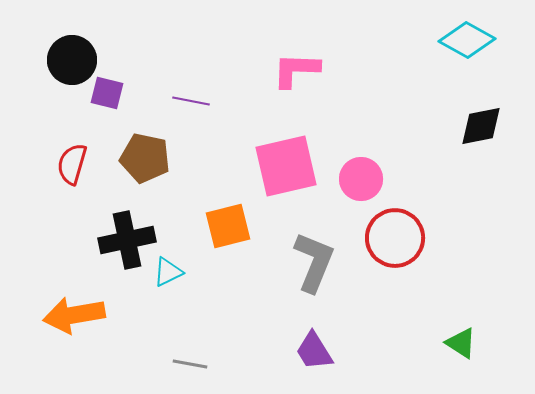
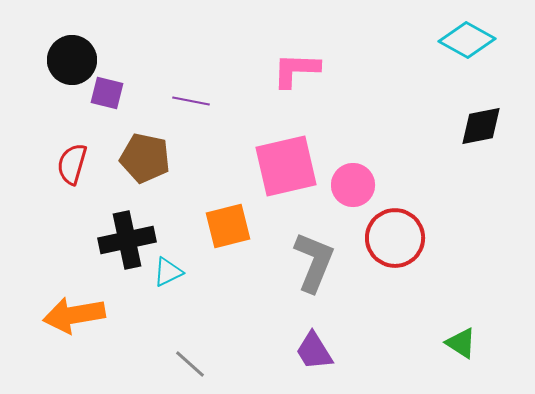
pink circle: moved 8 px left, 6 px down
gray line: rotated 32 degrees clockwise
